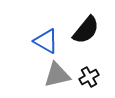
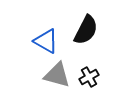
black semicircle: rotated 12 degrees counterclockwise
gray triangle: rotated 28 degrees clockwise
